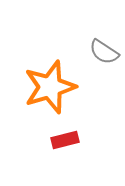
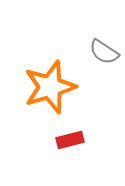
red rectangle: moved 5 px right
